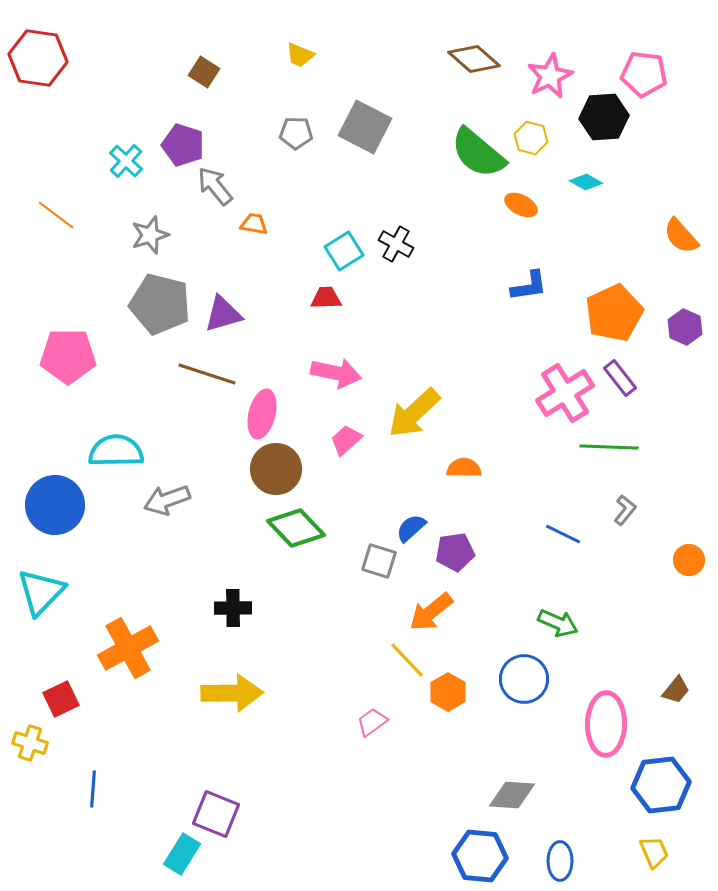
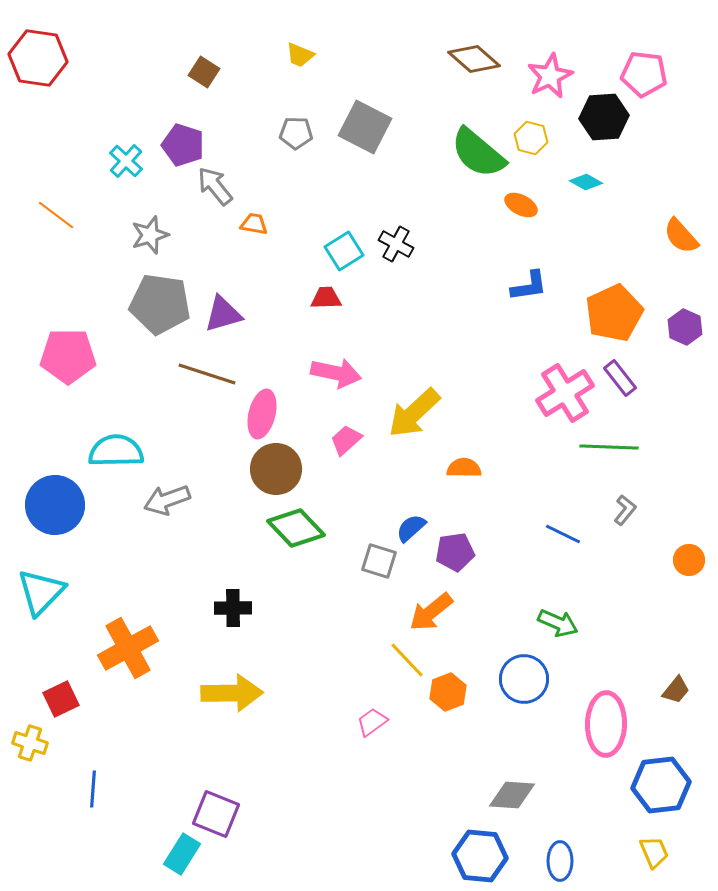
gray pentagon at (160, 304): rotated 6 degrees counterclockwise
orange hexagon at (448, 692): rotated 9 degrees clockwise
